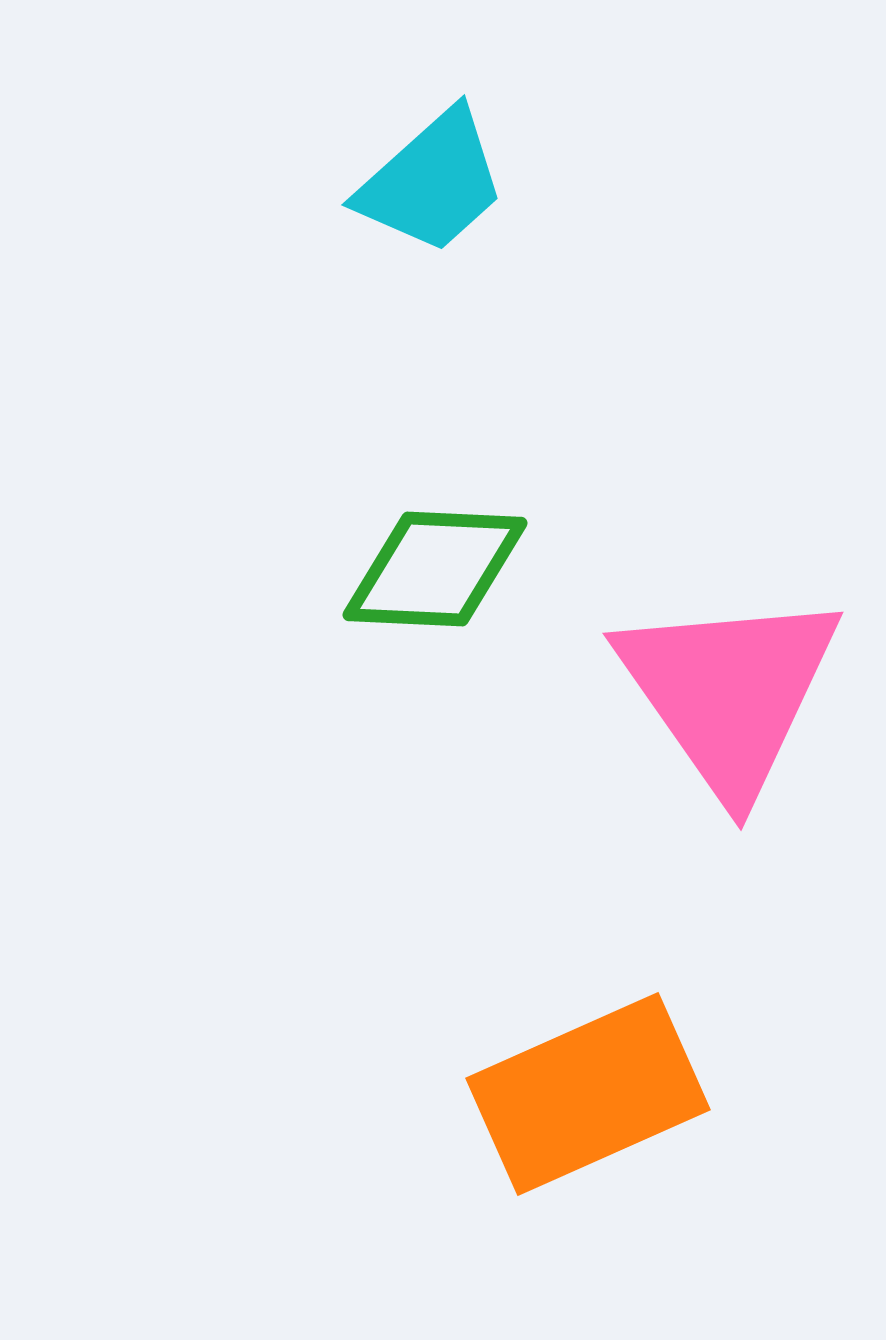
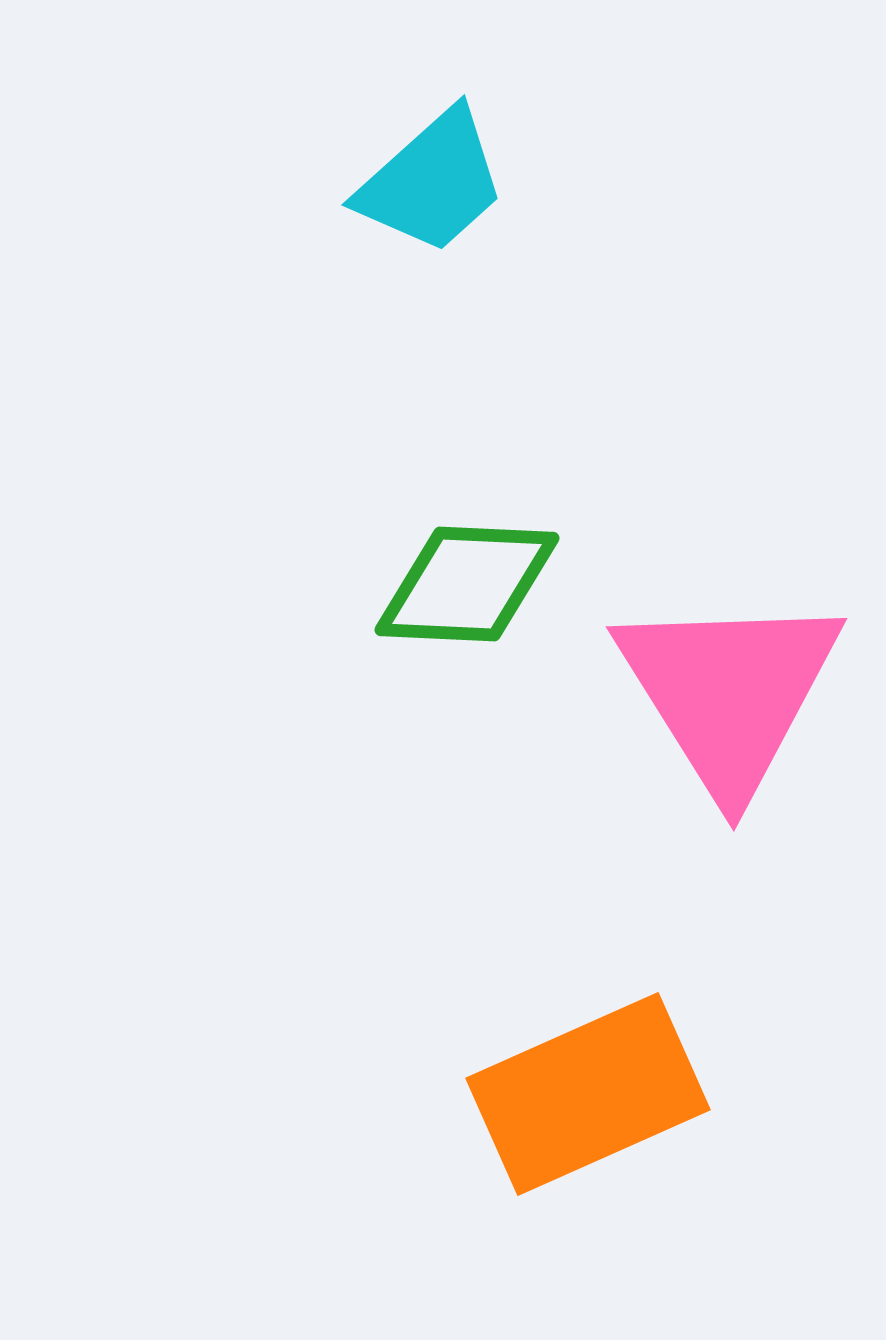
green diamond: moved 32 px right, 15 px down
pink triangle: rotated 3 degrees clockwise
